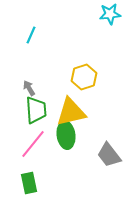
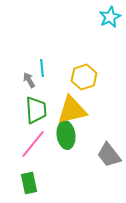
cyan star: moved 3 px down; rotated 20 degrees counterclockwise
cyan line: moved 11 px right, 33 px down; rotated 30 degrees counterclockwise
gray arrow: moved 8 px up
yellow triangle: moved 1 px right, 2 px up
